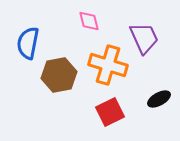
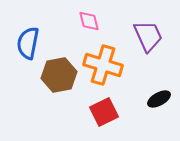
purple trapezoid: moved 4 px right, 2 px up
orange cross: moved 5 px left
red square: moved 6 px left
